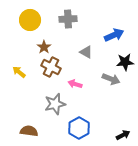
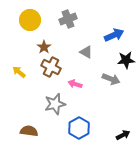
gray cross: rotated 18 degrees counterclockwise
black star: moved 1 px right, 2 px up
